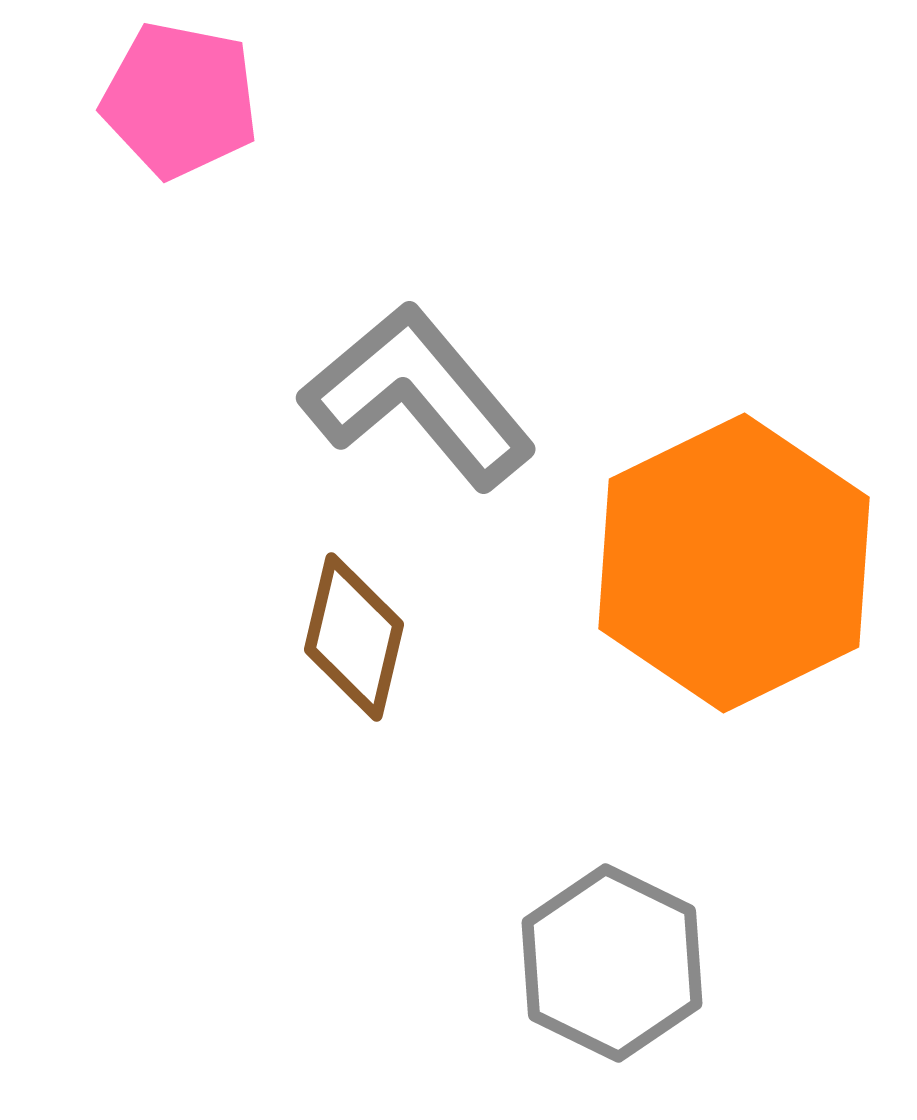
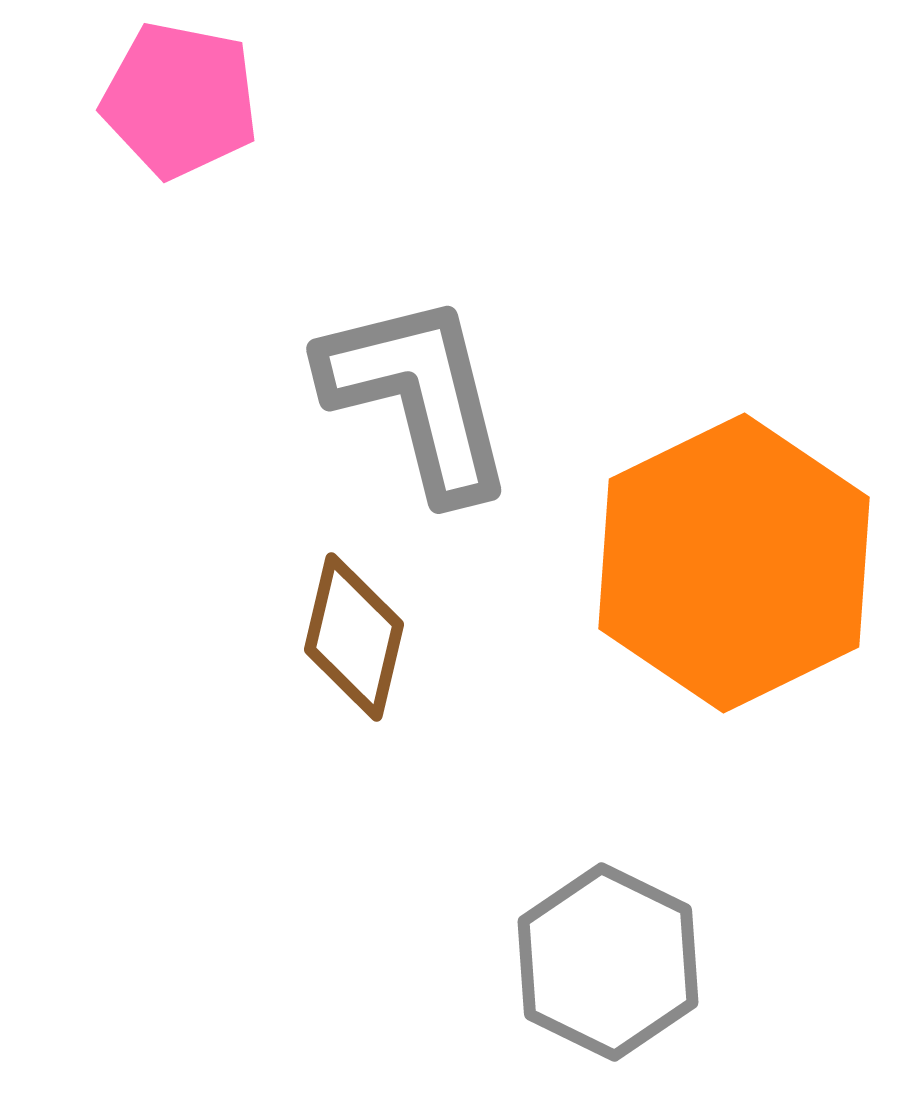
gray L-shape: rotated 26 degrees clockwise
gray hexagon: moved 4 px left, 1 px up
